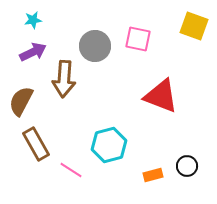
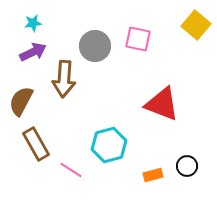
cyan star: moved 3 px down
yellow square: moved 2 px right, 1 px up; rotated 20 degrees clockwise
red triangle: moved 1 px right, 8 px down
